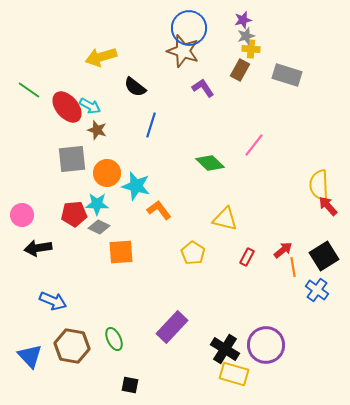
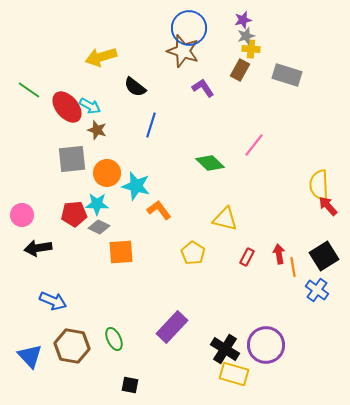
red arrow at (283, 250): moved 4 px left, 4 px down; rotated 60 degrees counterclockwise
